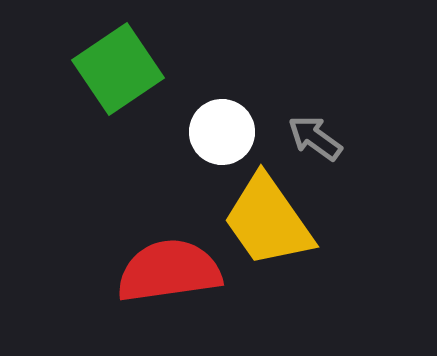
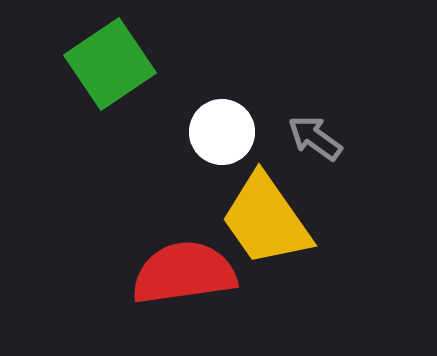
green square: moved 8 px left, 5 px up
yellow trapezoid: moved 2 px left, 1 px up
red semicircle: moved 15 px right, 2 px down
